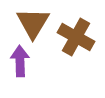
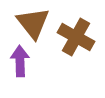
brown triangle: rotated 9 degrees counterclockwise
